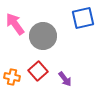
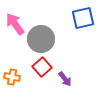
gray circle: moved 2 px left, 3 px down
red square: moved 4 px right, 4 px up
